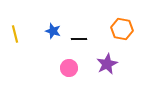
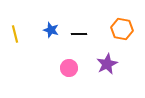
blue star: moved 2 px left, 1 px up
black line: moved 5 px up
